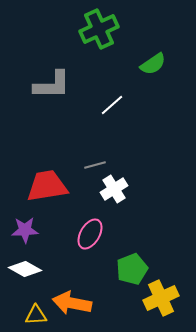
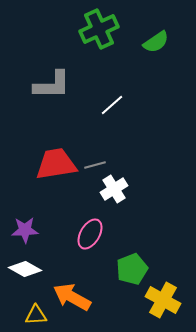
green semicircle: moved 3 px right, 22 px up
red trapezoid: moved 9 px right, 22 px up
yellow cross: moved 2 px right, 2 px down; rotated 36 degrees counterclockwise
orange arrow: moved 6 px up; rotated 18 degrees clockwise
